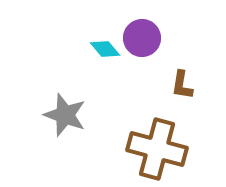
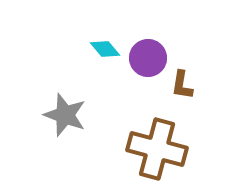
purple circle: moved 6 px right, 20 px down
